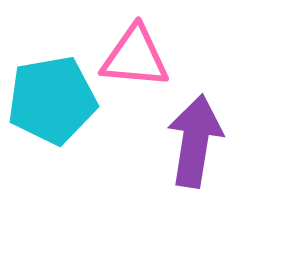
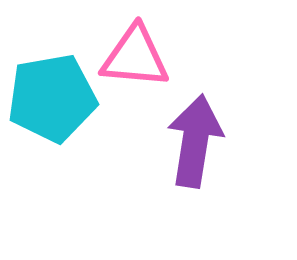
cyan pentagon: moved 2 px up
